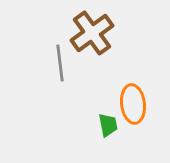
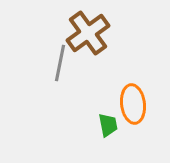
brown cross: moved 4 px left
gray line: rotated 18 degrees clockwise
